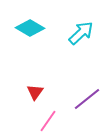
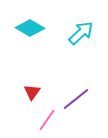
red triangle: moved 3 px left
purple line: moved 11 px left
pink line: moved 1 px left, 1 px up
